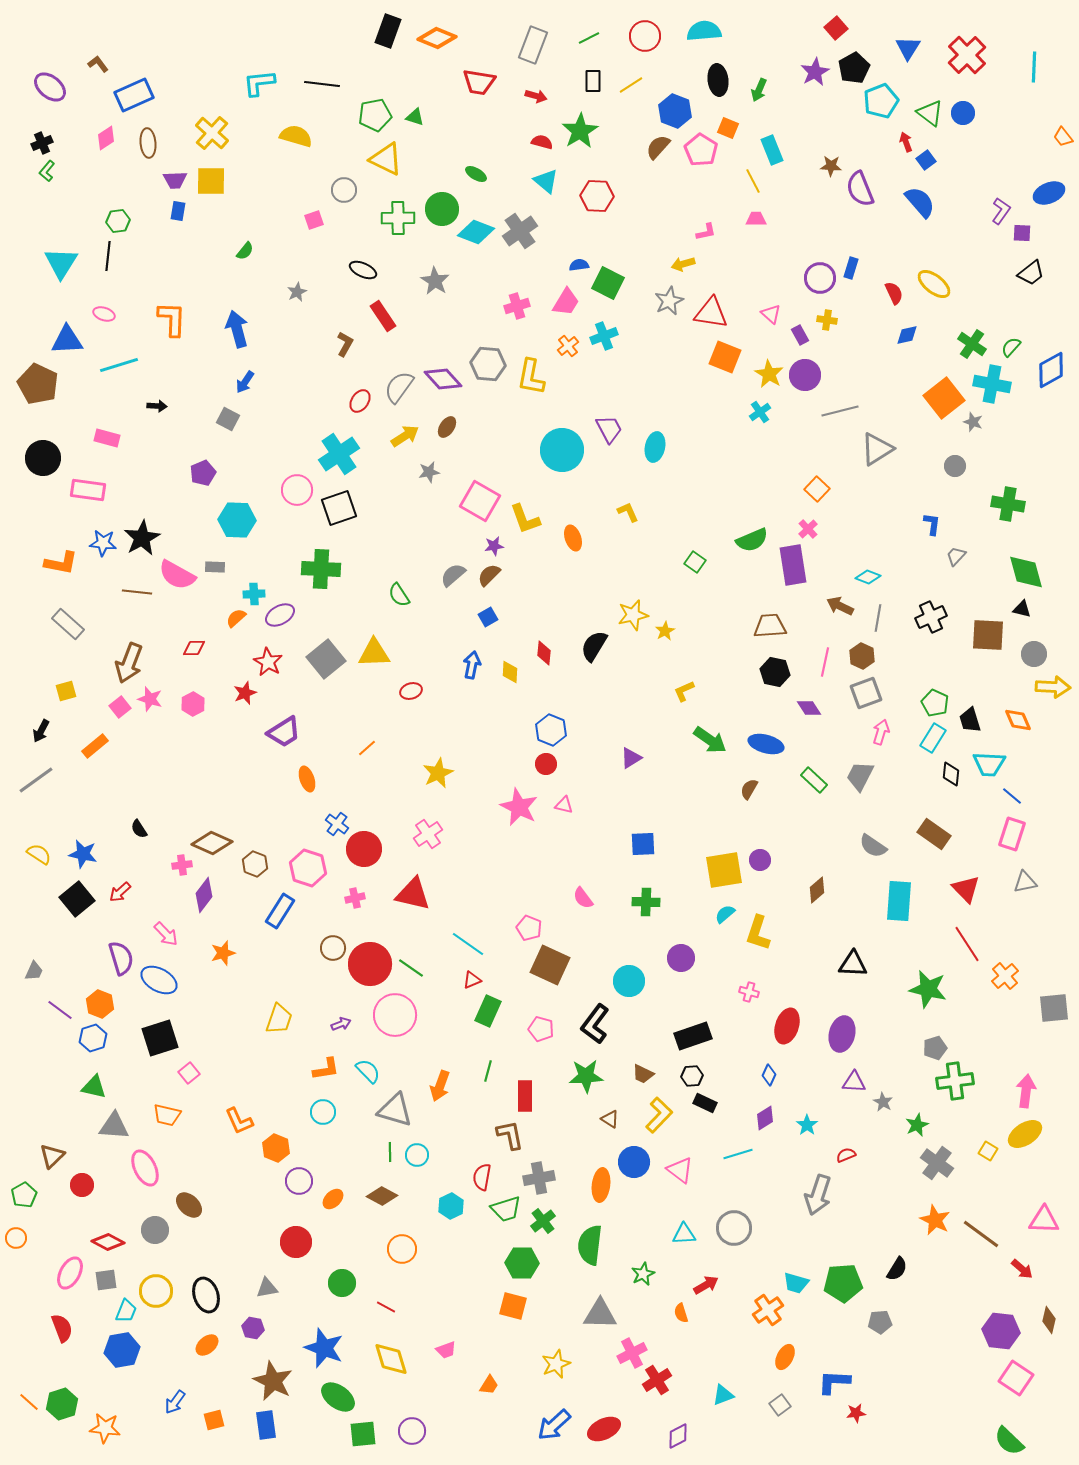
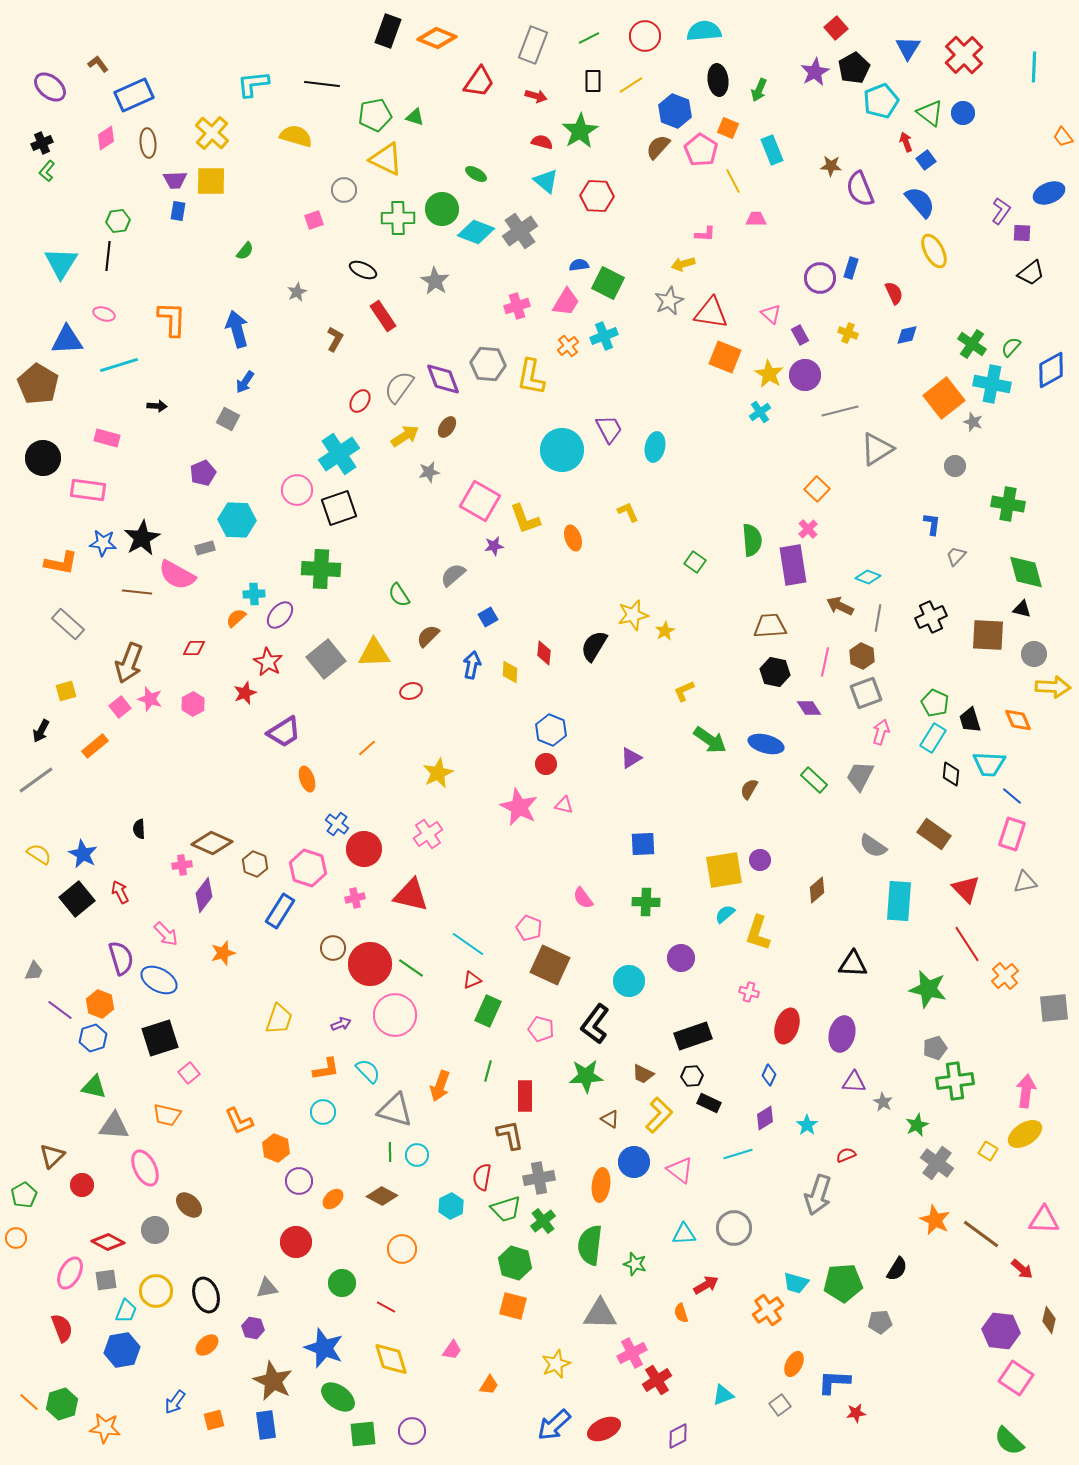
red cross at (967, 55): moved 3 px left
red trapezoid at (479, 82): rotated 64 degrees counterclockwise
cyan L-shape at (259, 83): moved 6 px left, 1 px down
yellow line at (753, 181): moved 20 px left
pink L-shape at (706, 232): moved 1 px left, 2 px down; rotated 15 degrees clockwise
yellow ellipse at (934, 284): moved 33 px up; rotated 24 degrees clockwise
yellow cross at (827, 320): moved 21 px right, 13 px down; rotated 12 degrees clockwise
brown L-shape at (345, 344): moved 10 px left, 5 px up
purple diamond at (443, 379): rotated 21 degrees clockwise
brown pentagon at (38, 384): rotated 6 degrees clockwise
green semicircle at (752, 540): rotated 72 degrees counterclockwise
gray rectangle at (215, 567): moved 10 px left, 19 px up; rotated 18 degrees counterclockwise
brown semicircle at (489, 575): moved 61 px left, 61 px down
purple ellipse at (280, 615): rotated 20 degrees counterclockwise
black semicircle at (139, 829): rotated 30 degrees clockwise
blue star at (83, 854): rotated 16 degrees clockwise
red arrow at (120, 892): rotated 105 degrees clockwise
red triangle at (413, 894): moved 2 px left, 1 px down
black rectangle at (705, 1103): moved 4 px right
green hexagon at (522, 1263): moved 7 px left; rotated 16 degrees clockwise
green star at (643, 1274): moved 8 px left, 10 px up; rotated 30 degrees counterclockwise
pink trapezoid at (446, 1350): moved 6 px right; rotated 35 degrees counterclockwise
orange ellipse at (785, 1357): moved 9 px right, 7 px down
